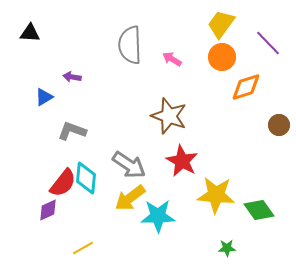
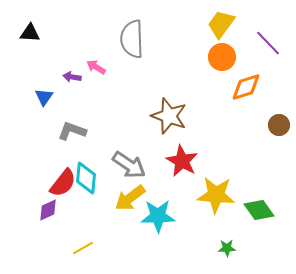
gray semicircle: moved 2 px right, 6 px up
pink arrow: moved 76 px left, 8 px down
blue triangle: rotated 24 degrees counterclockwise
